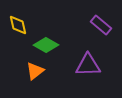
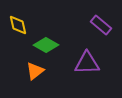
purple triangle: moved 1 px left, 2 px up
